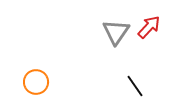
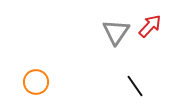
red arrow: moved 1 px right, 1 px up
